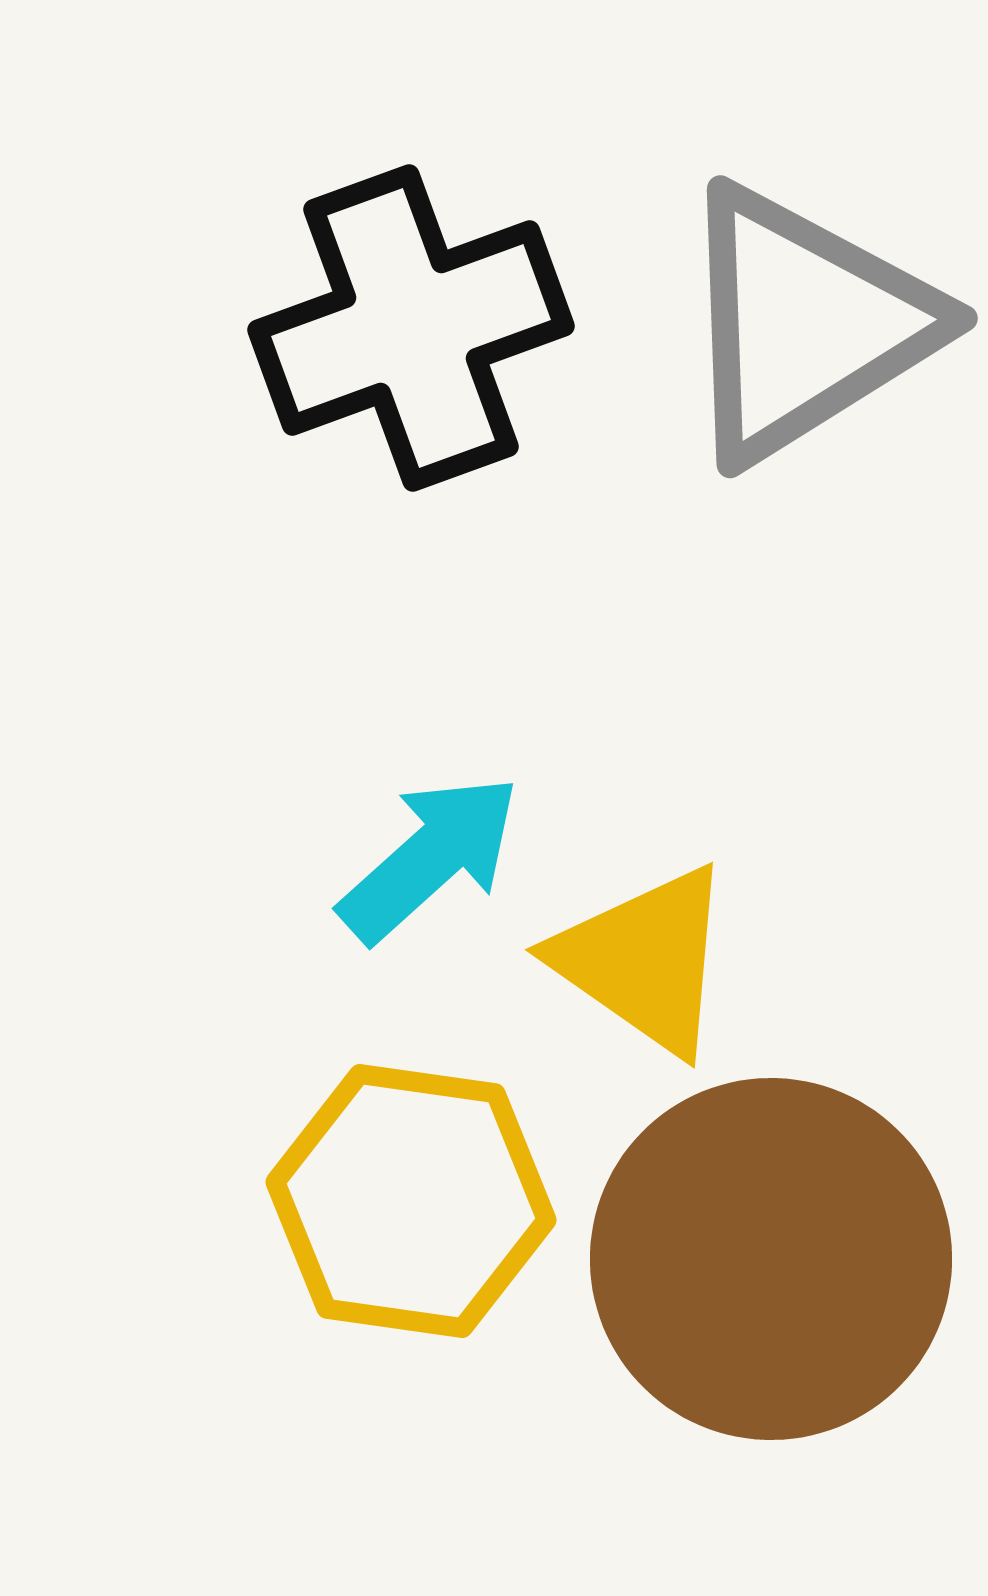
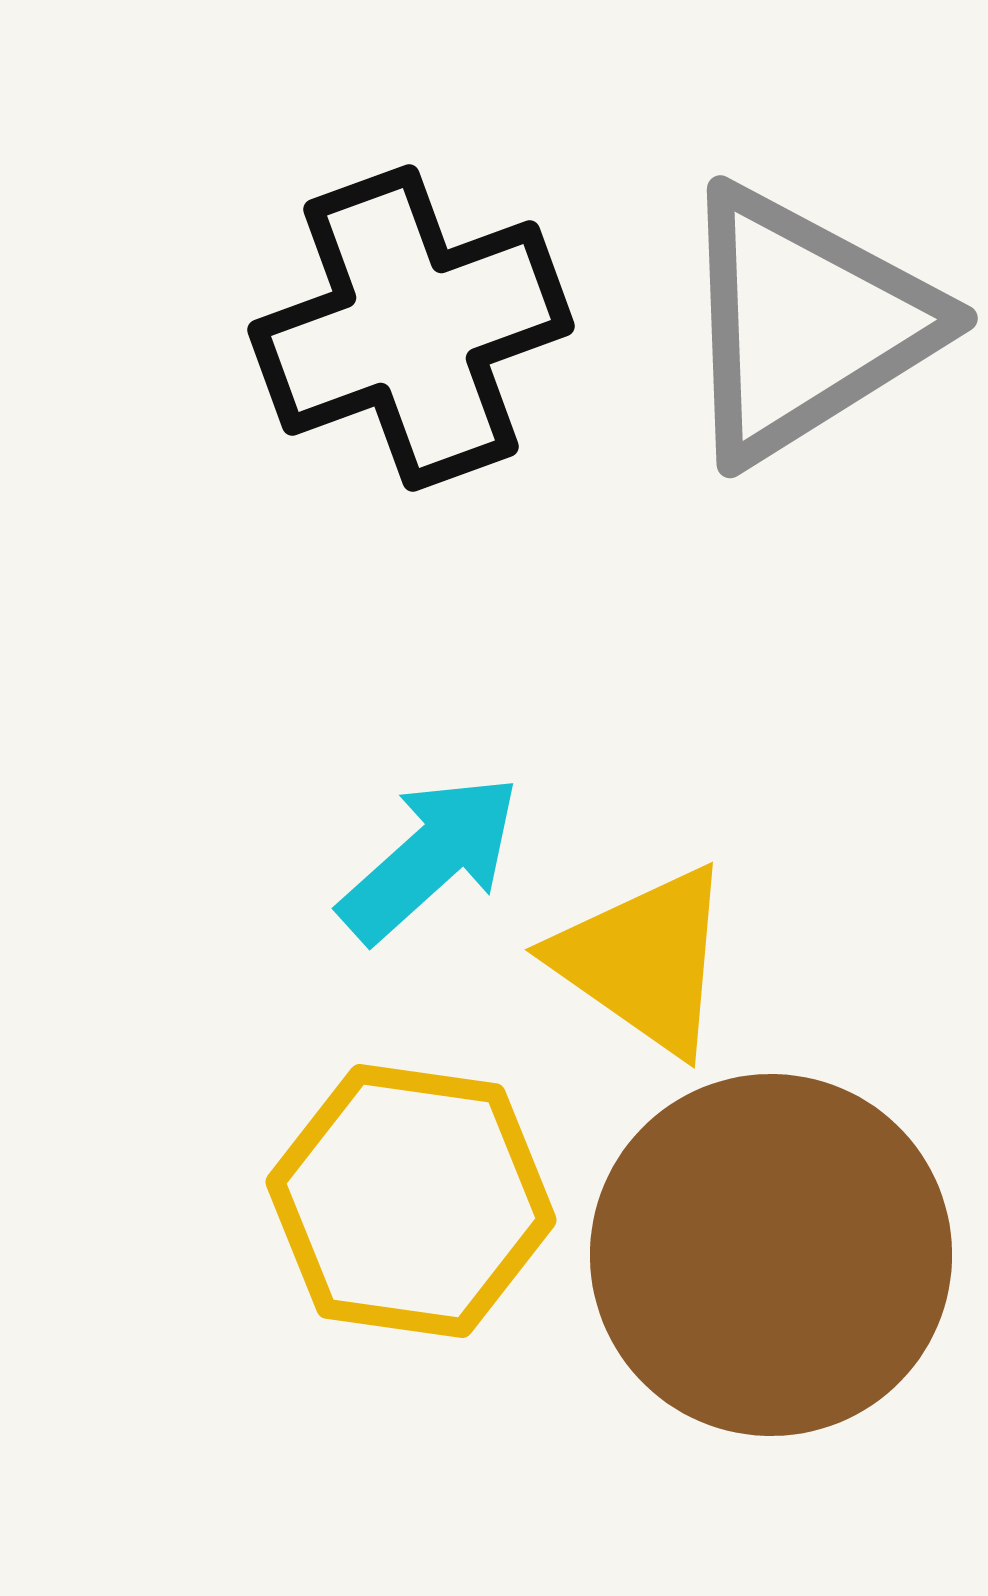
brown circle: moved 4 px up
